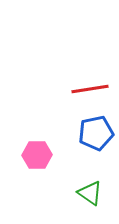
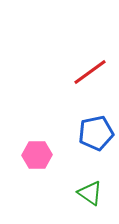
red line: moved 17 px up; rotated 27 degrees counterclockwise
